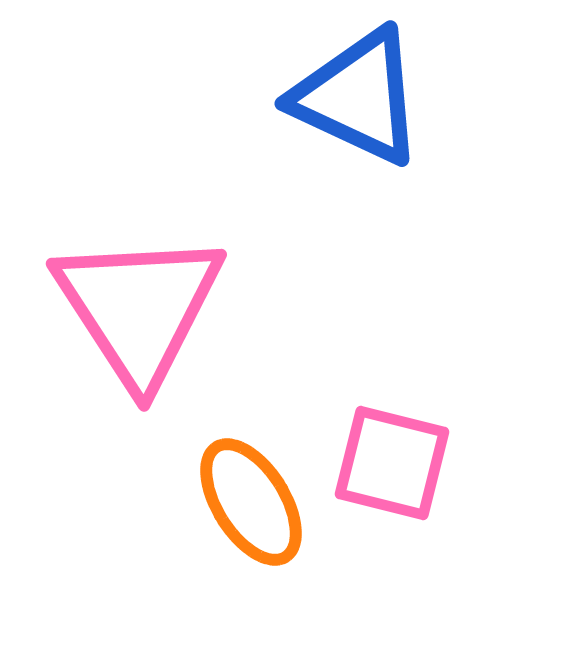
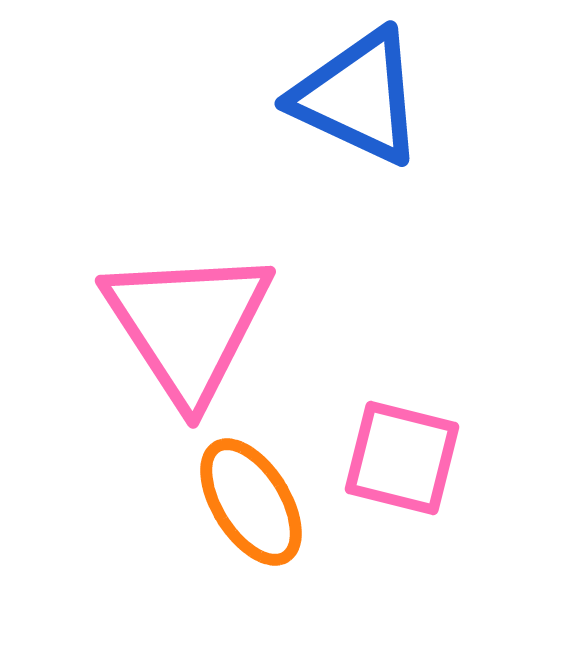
pink triangle: moved 49 px right, 17 px down
pink square: moved 10 px right, 5 px up
